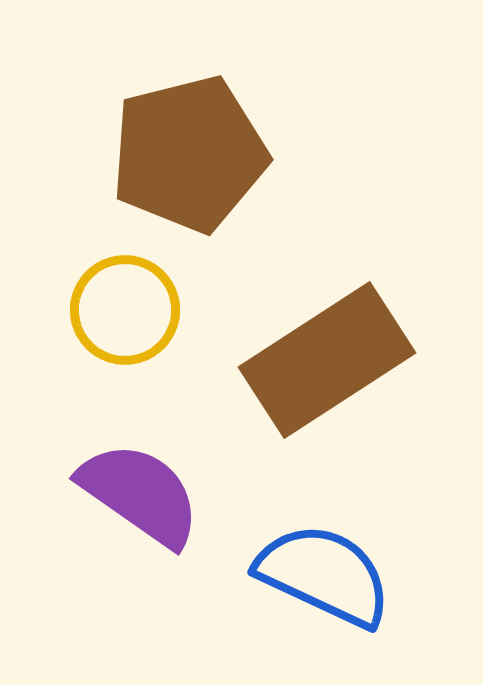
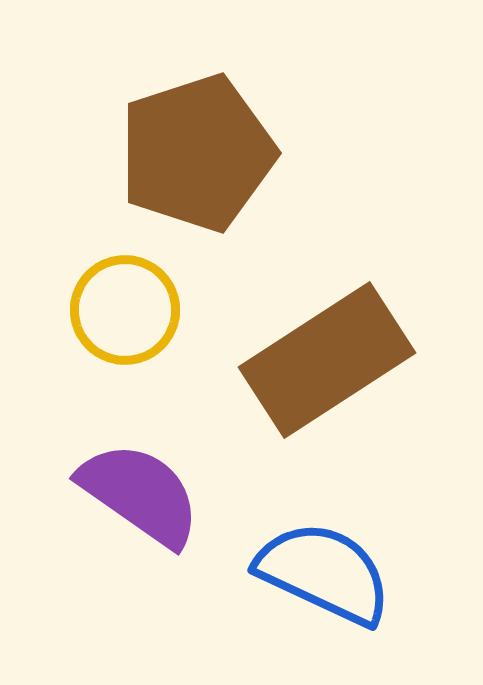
brown pentagon: moved 8 px right, 1 px up; rotated 4 degrees counterclockwise
blue semicircle: moved 2 px up
